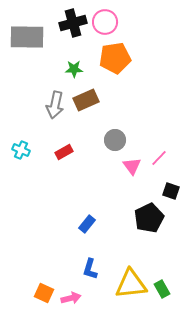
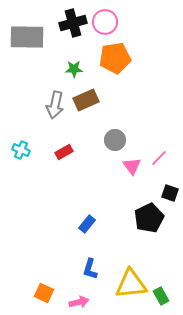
black square: moved 1 px left, 2 px down
green rectangle: moved 1 px left, 7 px down
pink arrow: moved 8 px right, 4 px down
